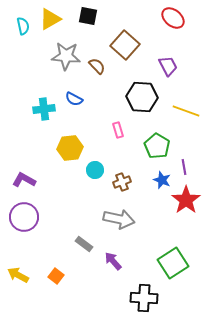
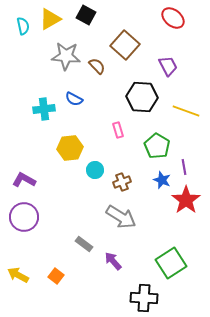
black square: moved 2 px left, 1 px up; rotated 18 degrees clockwise
gray arrow: moved 2 px right, 2 px up; rotated 20 degrees clockwise
green square: moved 2 px left
